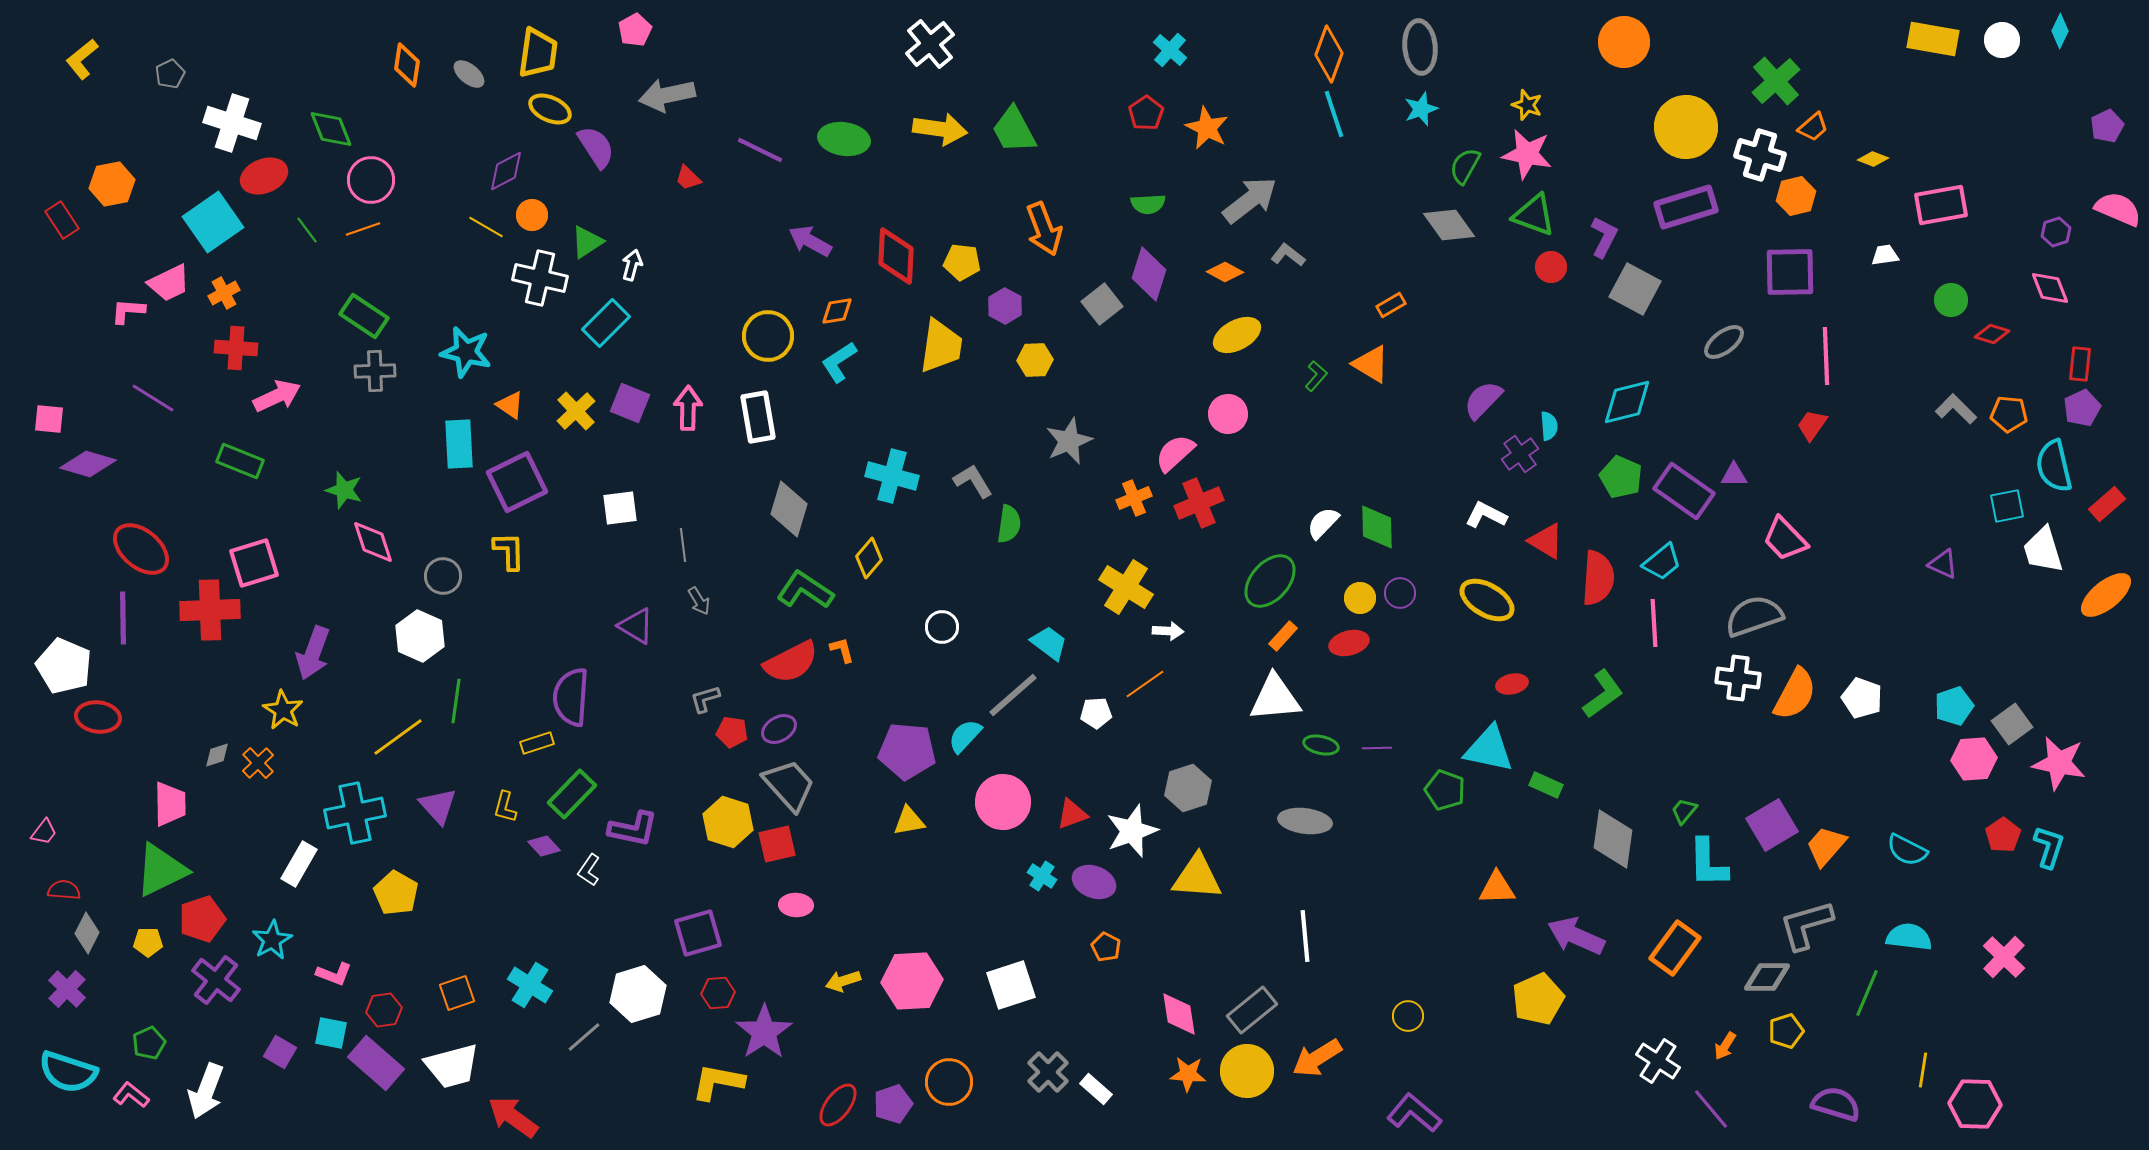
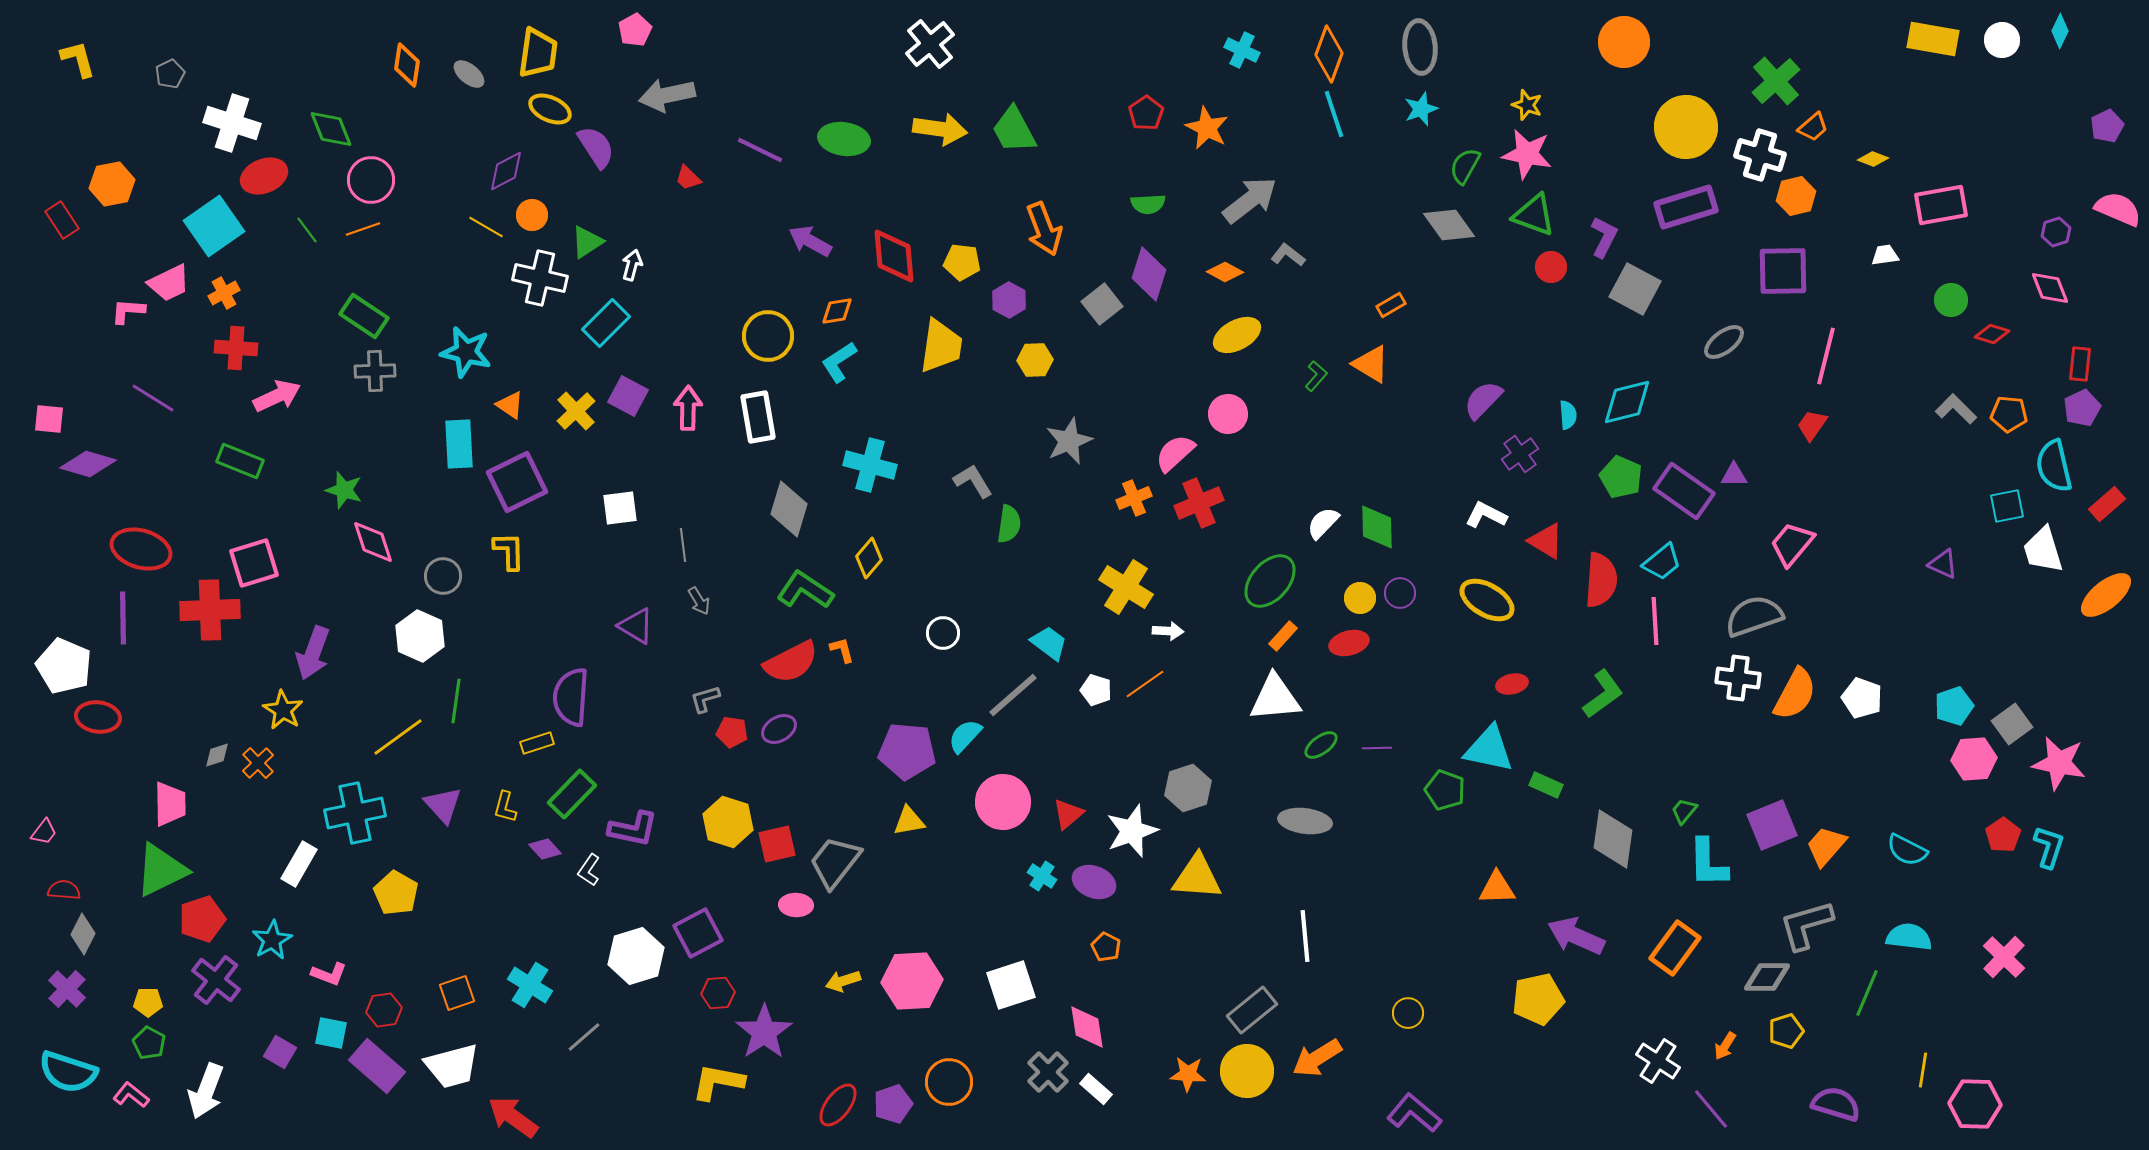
cyan cross at (1170, 50): moved 72 px right; rotated 16 degrees counterclockwise
yellow L-shape at (82, 59): moved 4 px left; rotated 114 degrees clockwise
cyan square at (213, 222): moved 1 px right, 4 px down
red diamond at (896, 256): moved 2 px left; rotated 8 degrees counterclockwise
purple square at (1790, 272): moved 7 px left, 1 px up
purple hexagon at (1005, 306): moved 4 px right, 6 px up
pink line at (1826, 356): rotated 16 degrees clockwise
purple square at (630, 403): moved 2 px left, 7 px up; rotated 6 degrees clockwise
cyan semicircle at (1549, 426): moved 19 px right, 11 px up
cyan cross at (892, 476): moved 22 px left, 11 px up
pink trapezoid at (1785, 539): moved 7 px right, 5 px down; rotated 84 degrees clockwise
red ellipse at (141, 549): rotated 24 degrees counterclockwise
red semicircle at (1598, 578): moved 3 px right, 2 px down
pink line at (1654, 623): moved 1 px right, 2 px up
white circle at (942, 627): moved 1 px right, 6 px down
white pentagon at (1096, 713): moved 23 px up; rotated 20 degrees clockwise
green ellipse at (1321, 745): rotated 48 degrees counterclockwise
gray trapezoid at (789, 785): moved 46 px right, 77 px down; rotated 100 degrees counterclockwise
purple triangle at (438, 806): moved 5 px right, 1 px up
red triangle at (1072, 814): moved 4 px left; rotated 20 degrees counterclockwise
purple square at (1772, 825): rotated 9 degrees clockwise
purple diamond at (544, 846): moved 1 px right, 3 px down
gray diamond at (87, 933): moved 4 px left, 1 px down
purple square at (698, 933): rotated 12 degrees counterclockwise
yellow pentagon at (148, 942): moved 60 px down
pink L-shape at (334, 974): moved 5 px left
white hexagon at (638, 994): moved 2 px left, 38 px up
yellow pentagon at (1538, 999): rotated 12 degrees clockwise
pink diamond at (1179, 1014): moved 92 px left, 13 px down
yellow circle at (1408, 1016): moved 3 px up
green pentagon at (149, 1043): rotated 20 degrees counterclockwise
purple rectangle at (376, 1063): moved 1 px right, 3 px down
